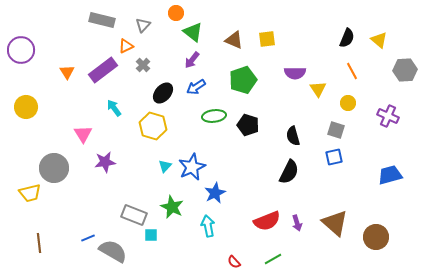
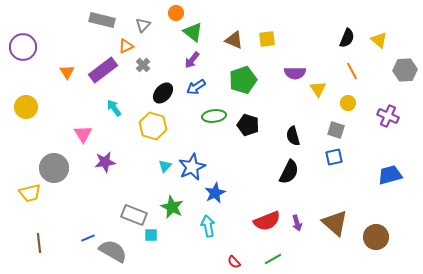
purple circle at (21, 50): moved 2 px right, 3 px up
